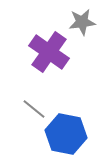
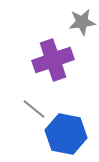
purple cross: moved 4 px right, 8 px down; rotated 36 degrees clockwise
